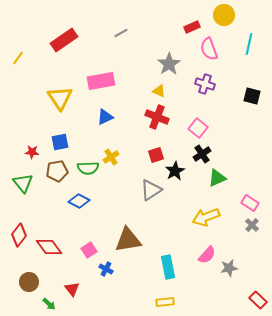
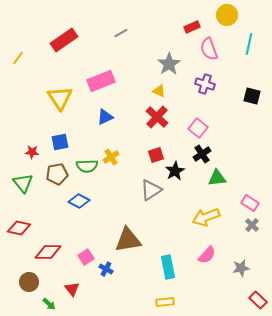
yellow circle at (224, 15): moved 3 px right
pink rectangle at (101, 81): rotated 12 degrees counterclockwise
red cross at (157, 117): rotated 20 degrees clockwise
green semicircle at (88, 168): moved 1 px left, 2 px up
brown pentagon at (57, 171): moved 3 px down
green triangle at (217, 178): rotated 18 degrees clockwise
red diamond at (19, 235): moved 7 px up; rotated 65 degrees clockwise
red diamond at (49, 247): moved 1 px left, 5 px down; rotated 52 degrees counterclockwise
pink square at (89, 250): moved 3 px left, 7 px down
gray star at (229, 268): moved 12 px right
